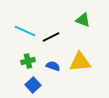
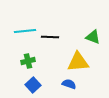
green triangle: moved 10 px right, 17 px down
cyan line: rotated 30 degrees counterclockwise
black line: moved 1 px left; rotated 30 degrees clockwise
yellow triangle: moved 2 px left
blue semicircle: moved 16 px right, 18 px down
